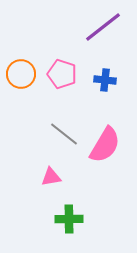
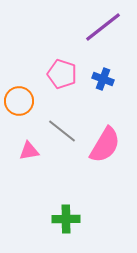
orange circle: moved 2 px left, 27 px down
blue cross: moved 2 px left, 1 px up; rotated 15 degrees clockwise
gray line: moved 2 px left, 3 px up
pink triangle: moved 22 px left, 26 px up
green cross: moved 3 px left
